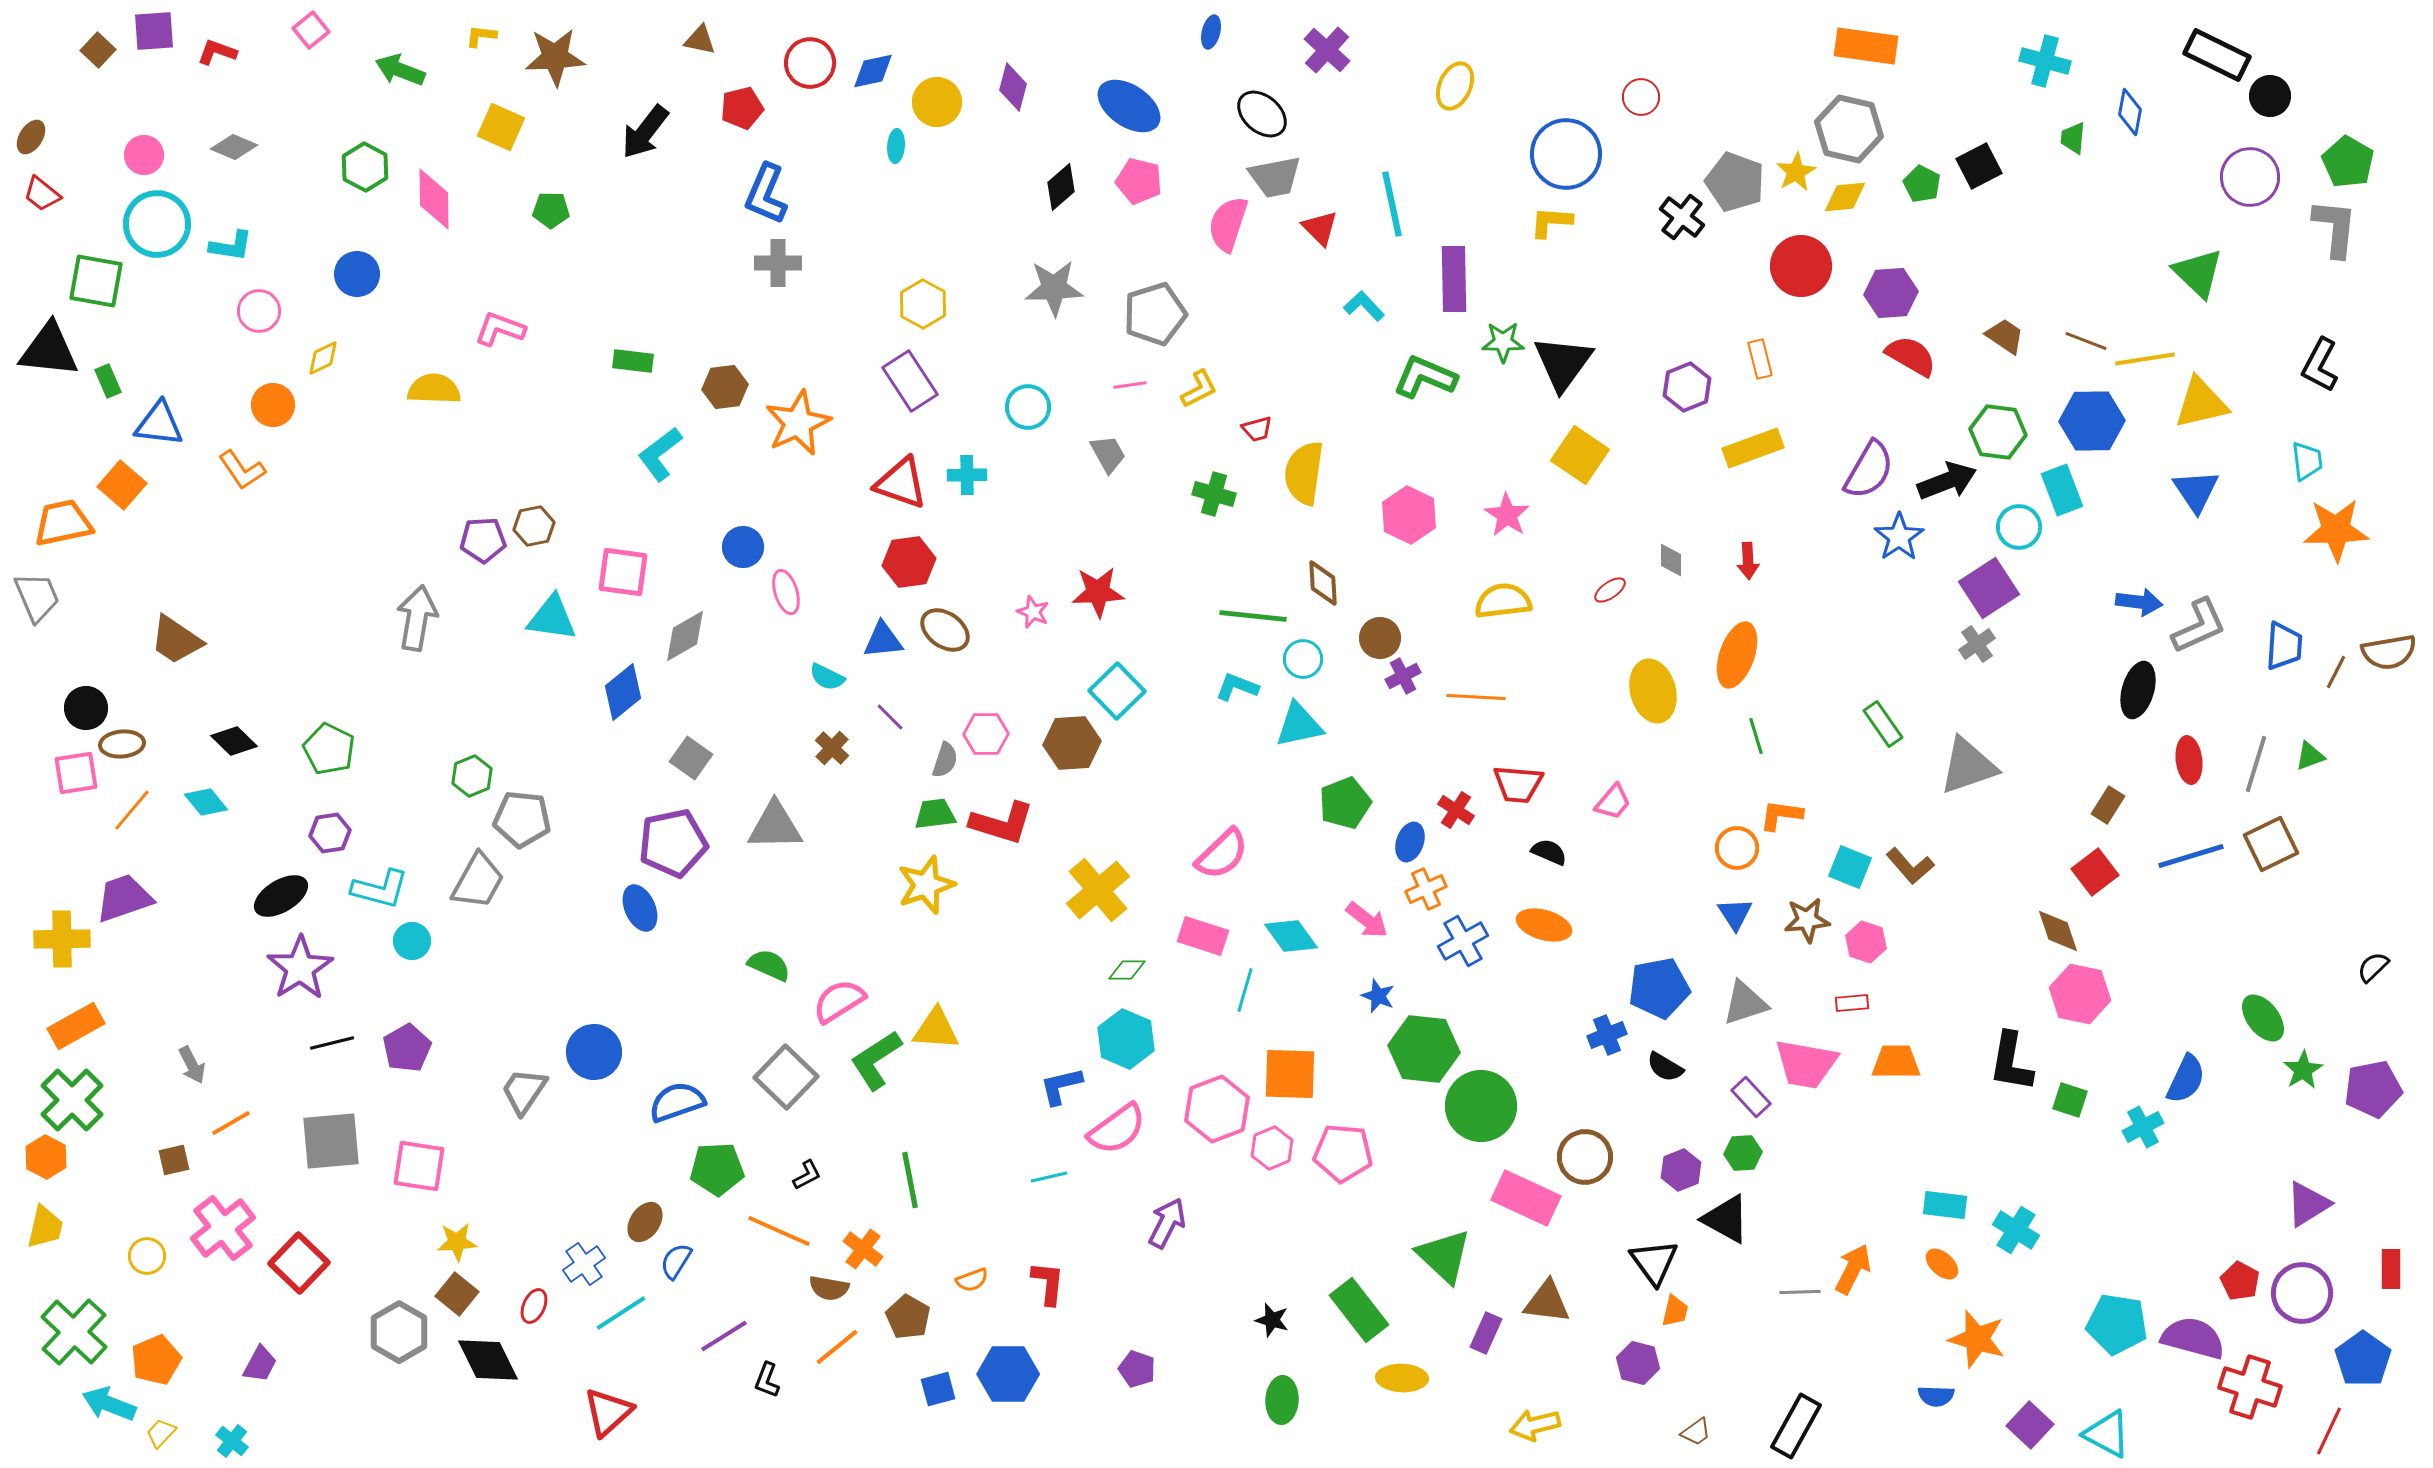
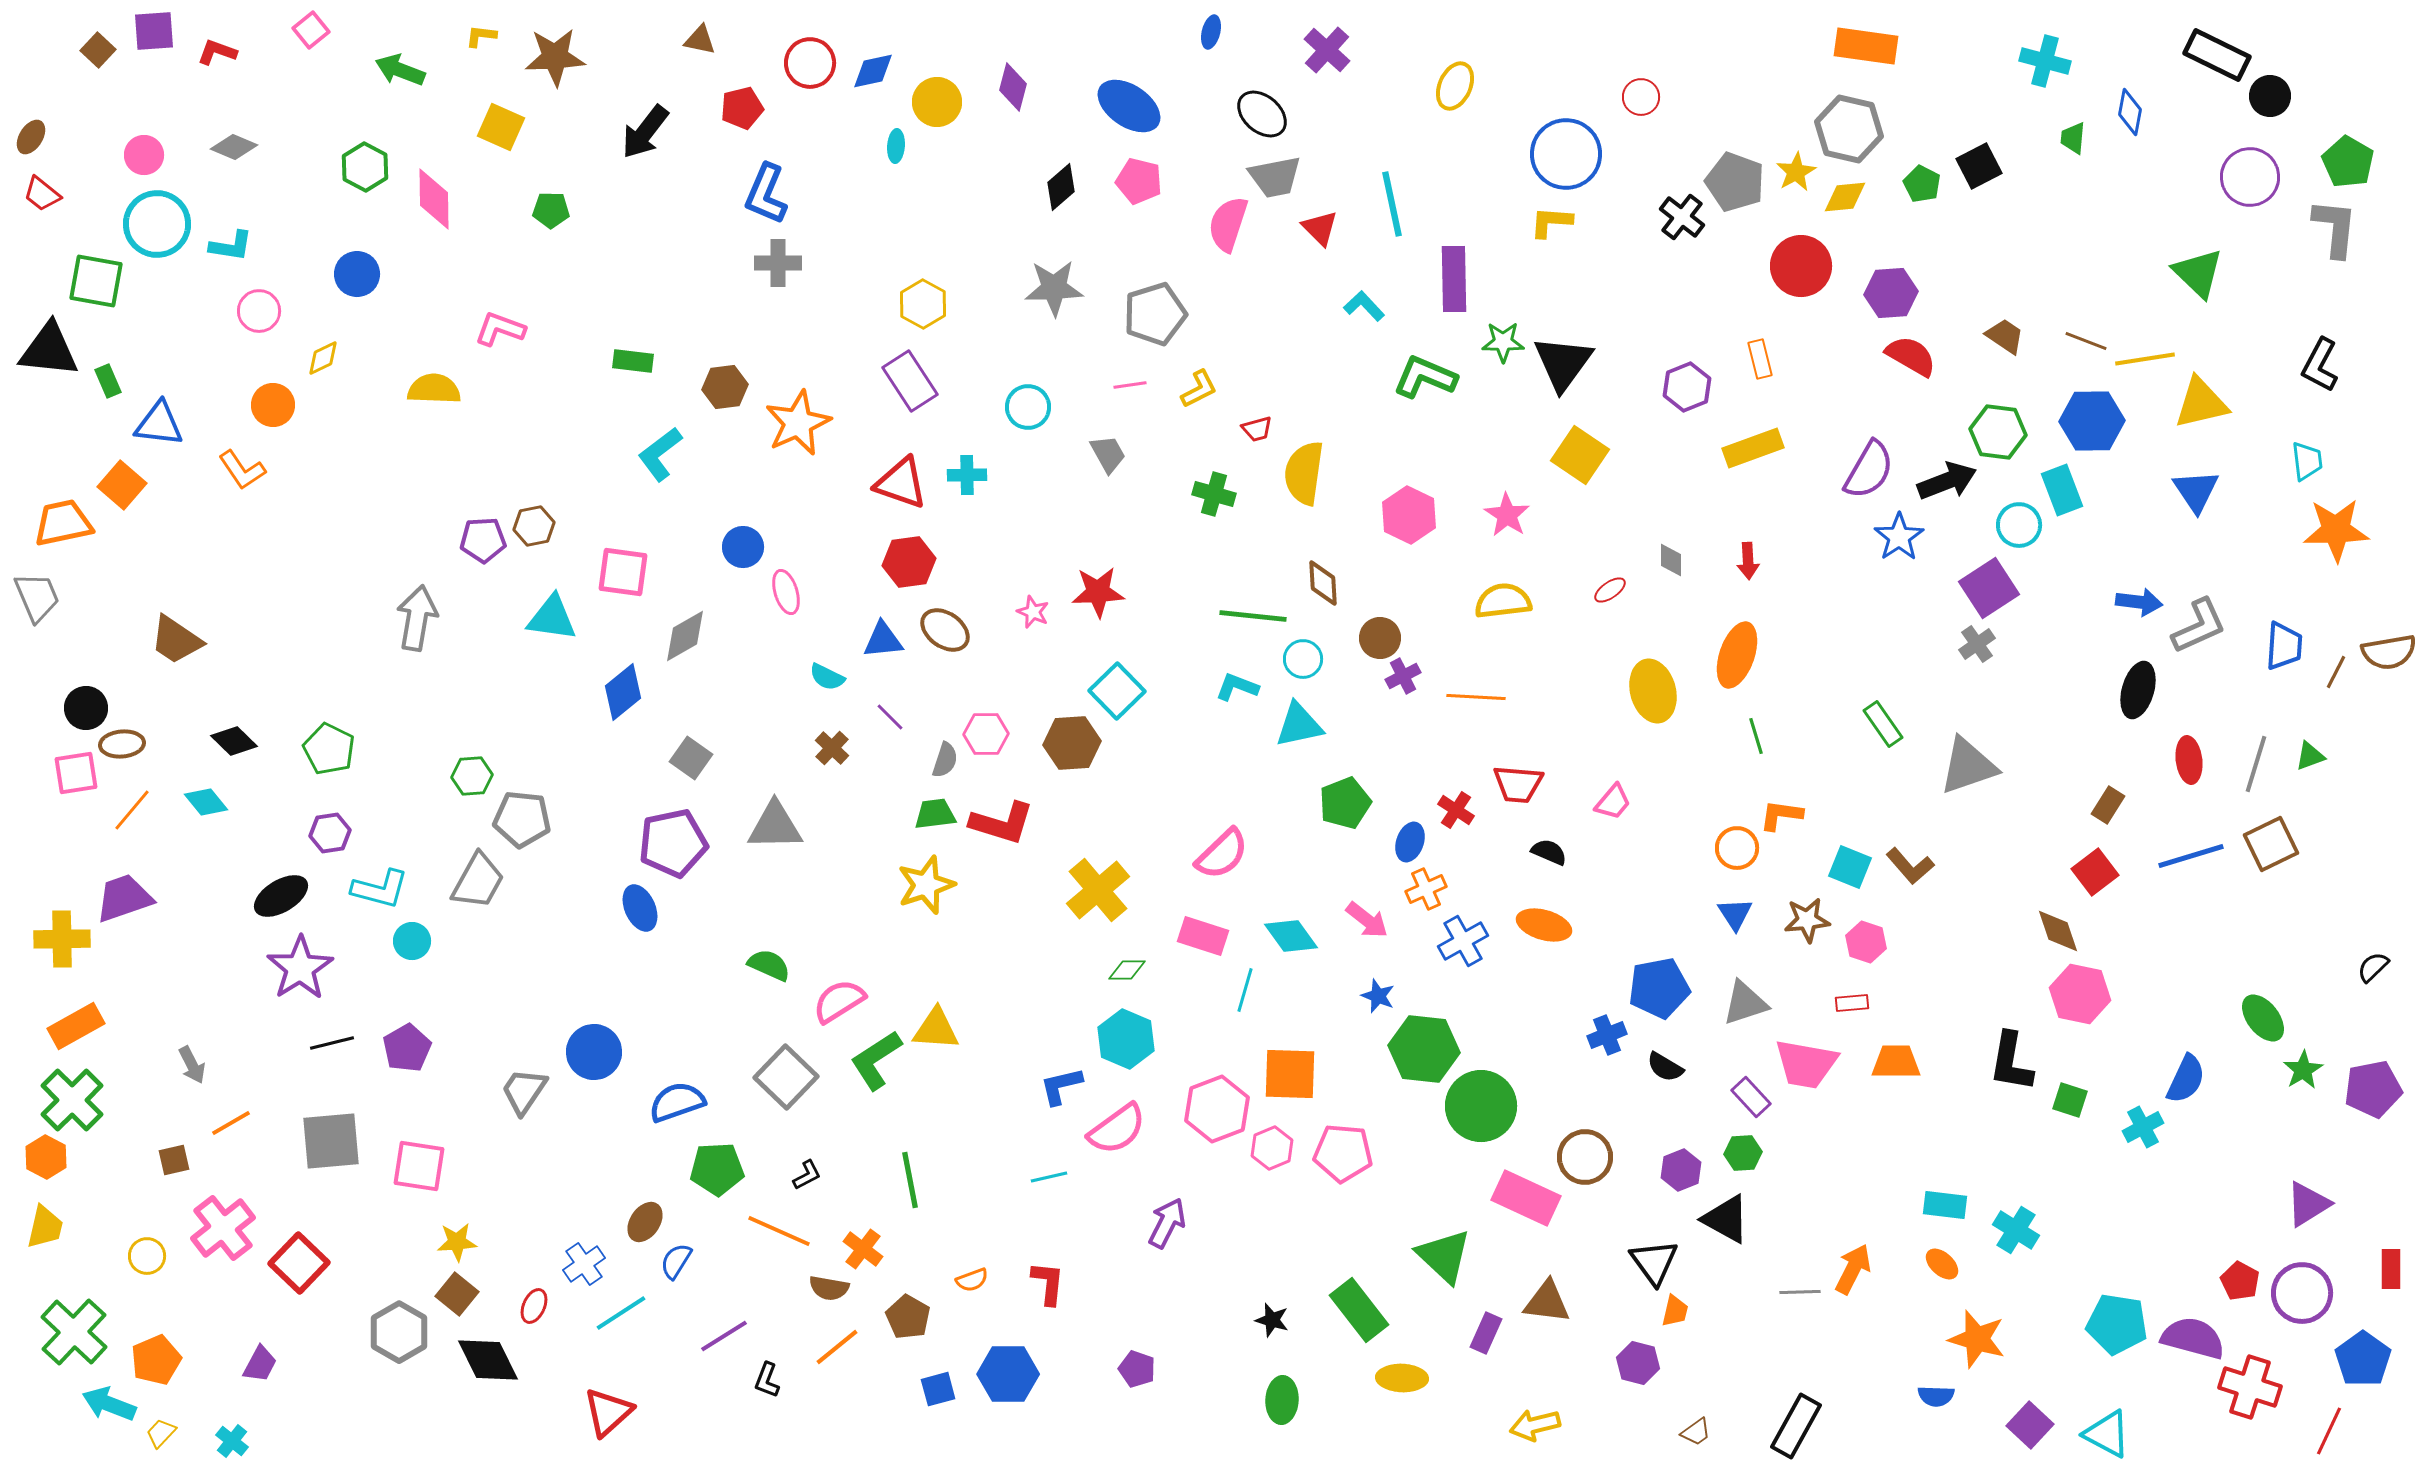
cyan circle at (2019, 527): moved 2 px up
green hexagon at (472, 776): rotated 18 degrees clockwise
